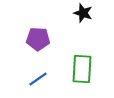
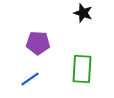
purple pentagon: moved 4 px down
blue line: moved 8 px left
